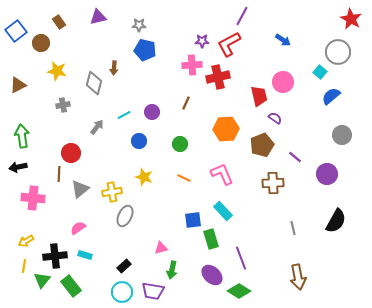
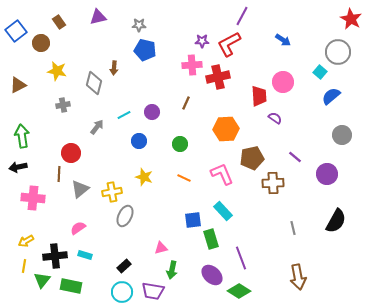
red trapezoid at (259, 96): rotated 10 degrees clockwise
brown pentagon at (262, 145): moved 10 px left, 13 px down; rotated 10 degrees clockwise
green rectangle at (71, 286): rotated 40 degrees counterclockwise
